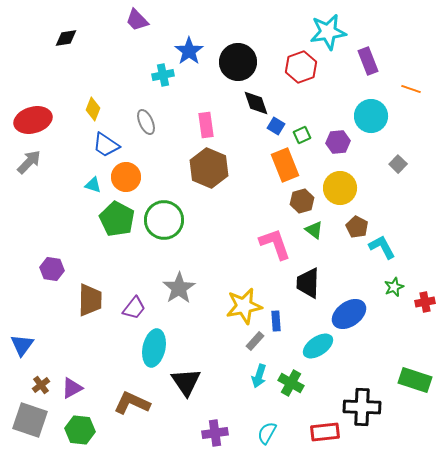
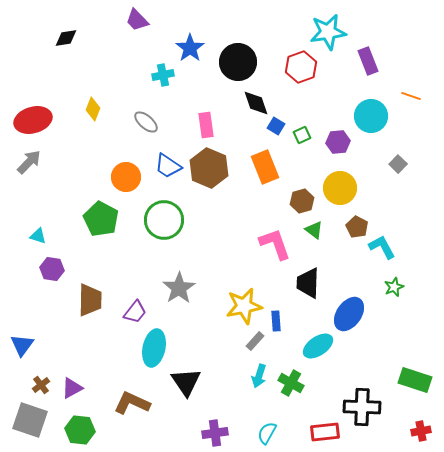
blue star at (189, 51): moved 1 px right, 3 px up
orange line at (411, 89): moved 7 px down
gray ellipse at (146, 122): rotated 25 degrees counterclockwise
blue trapezoid at (106, 145): moved 62 px right, 21 px down
orange rectangle at (285, 165): moved 20 px left, 2 px down
cyan triangle at (93, 185): moved 55 px left, 51 px down
green pentagon at (117, 219): moved 16 px left
red cross at (425, 302): moved 4 px left, 129 px down
purple trapezoid at (134, 308): moved 1 px right, 4 px down
blue ellipse at (349, 314): rotated 20 degrees counterclockwise
